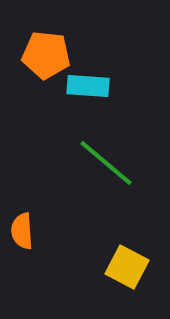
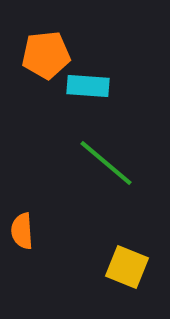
orange pentagon: rotated 12 degrees counterclockwise
yellow square: rotated 6 degrees counterclockwise
